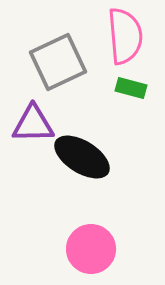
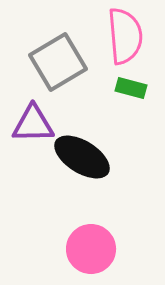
gray square: rotated 6 degrees counterclockwise
